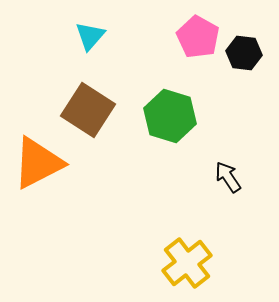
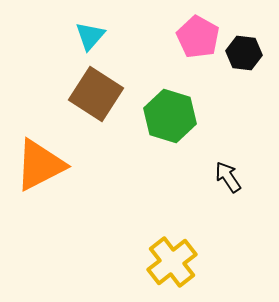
brown square: moved 8 px right, 16 px up
orange triangle: moved 2 px right, 2 px down
yellow cross: moved 15 px left, 1 px up
